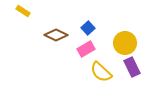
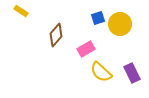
yellow rectangle: moved 2 px left
blue square: moved 10 px right, 10 px up; rotated 24 degrees clockwise
brown diamond: rotated 75 degrees counterclockwise
yellow circle: moved 5 px left, 19 px up
purple rectangle: moved 6 px down
